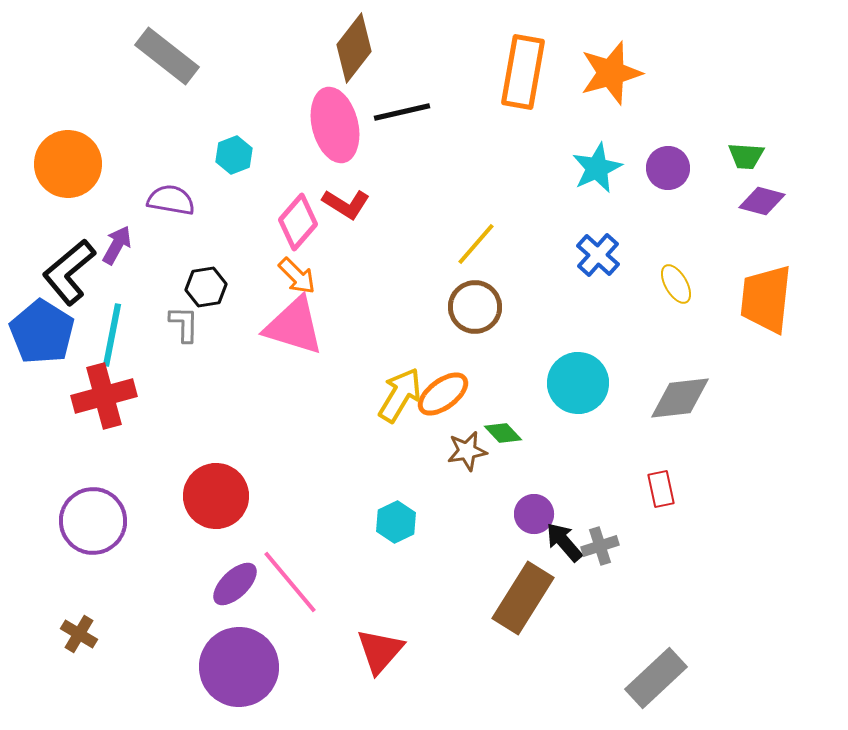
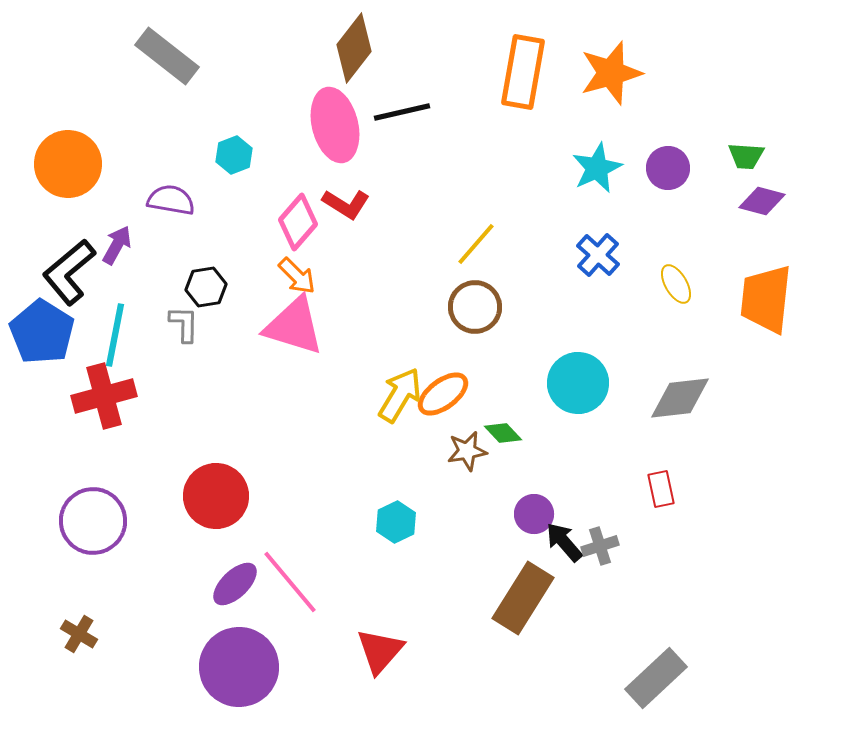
cyan line at (112, 335): moved 3 px right
